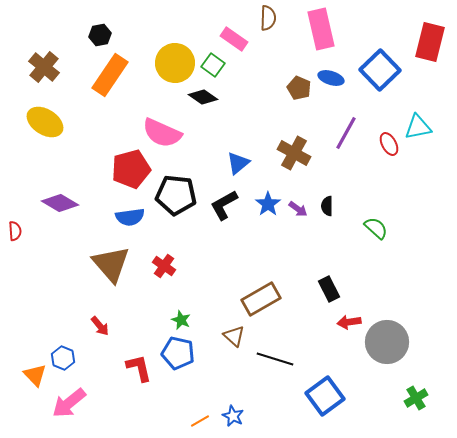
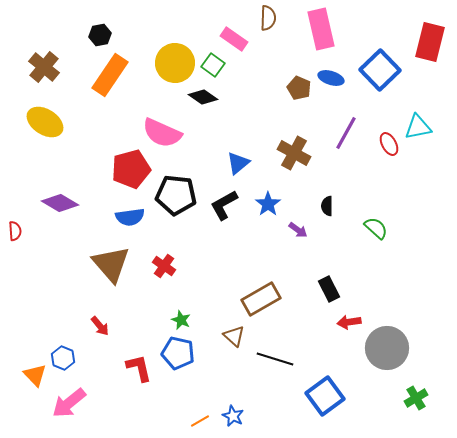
purple arrow at (298, 209): moved 21 px down
gray circle at (387, 342): moved 6 px down
